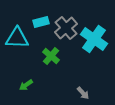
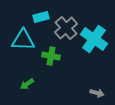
cyan rectangle: moved 5 px up
cyan triangle: moved 6 px right, 2 px down
green cross: rotated 30 degrees counterclockwise
green arrow: moved 1 px right, 1 px up
gray arrow: moved 14 px right; rotated 32 degrees counterclockwise
